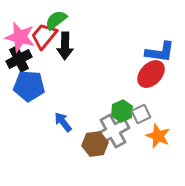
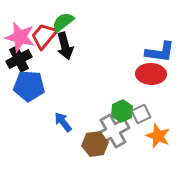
green semicircle: moved 7 px right, 2 px down
black arrow: rotated 16 degrees counterclockwise
red ellipse: rotated 48 degrees clockwise
